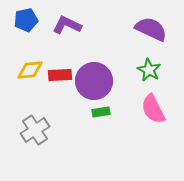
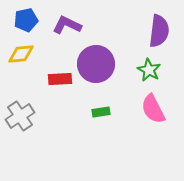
purple semicircle: moved 8 px right, 2 px down; rotated 72 degrees clockwise
yellow diamond: moved 9 px left, 16 px up
red rectangle: moved 4 px down
purple circle: moved 2 px right, 17 px up
gray cross: moved 15 px left, 14 px up
